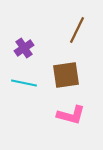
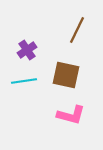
purple cross: moved 3 px right, 2 px down
brown square: rotated 20 degrees clockwise
cyan line: moved 2 px up; rotated 20 degrees counterclockwise
